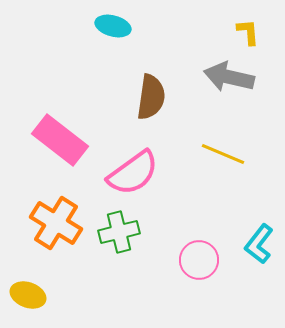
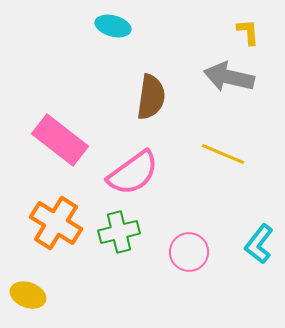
pink circle: moved 10 px left, 8 px up
